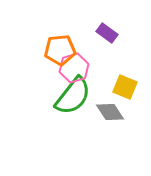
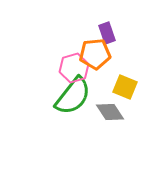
purple rectangle: rotated 35 degrees clockwise
orange pentagon: moved 35 px right, 4 px down
